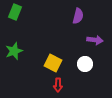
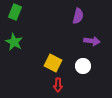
purple arrow: moved 3 px left, 1 px down
green star: moved 9 px up; rotated 24 degrees counterclockwise
white circle: moved 2 px left, 2 px down
